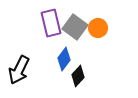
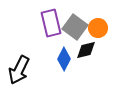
blue diamond: rotated 10 degrees counterclockwise
black diamond: moved 8 px right, 26 px up; rotated 35 degrees clockwise
